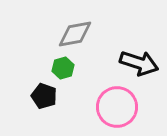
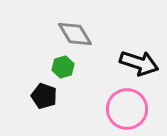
gray diamond: rotated 69 degrees clockwise
green hexagon: moved 1 px up
pink circle: moved 10 px right, 2 px down
